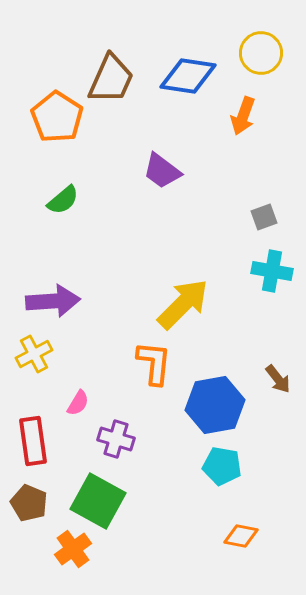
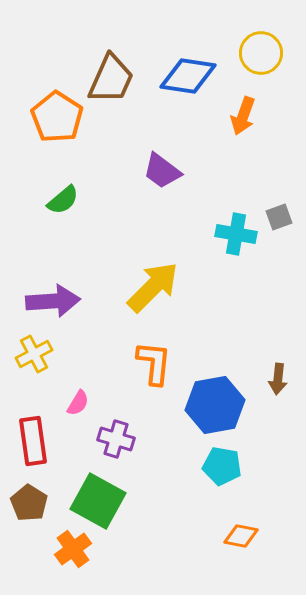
gray square: moved 15 px right
cyan cross: moved 36 px left, 37 px up
yellow arrow: moved 30 px left, 17 px up
brown arrow: rotated 44 degrees clockwise
brown pentagon: rotated 9 degrees clockwise
